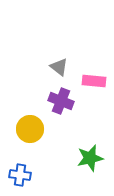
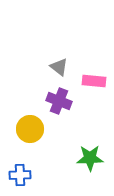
purple cross: moved 2 px left
green star: rotated 12 degrees clockwise
blue cross: rotated 10 degrees counterclockwise
